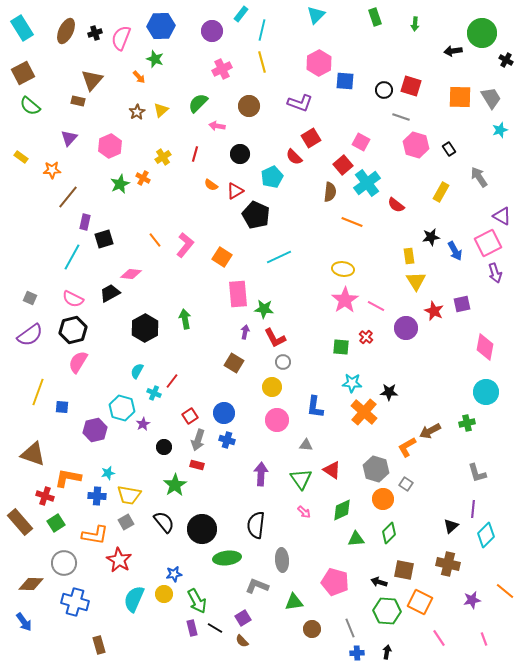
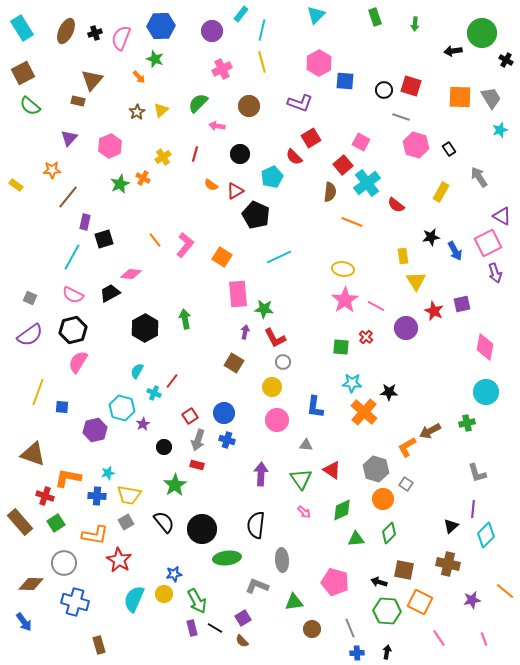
yellow rectangle at (21, 157): moved 5 px left, 28 px down
yellow rectangle at (409, 256): moved 6 px left
pink semicircle at (73, 299): moved 4 px up
